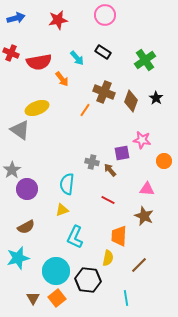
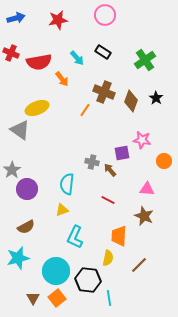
cyan line: moved 17 px left
